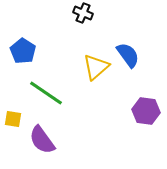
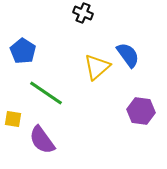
yellow triangle: moved 1 px right
purple hexagon: moved 5 px left
